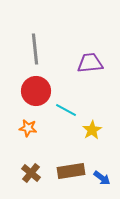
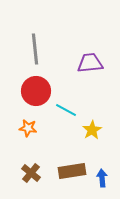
brown rectangle: moved 1 px right
blue arrow: rotated 132 degrees counterclockwise
